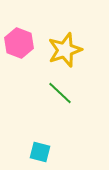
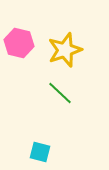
pink hexagon: rotated 8 degrees counterclockwise
